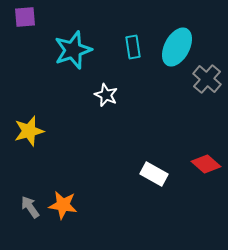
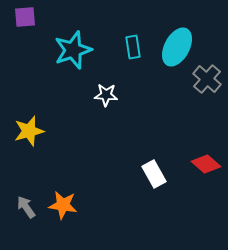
white star: rotated 20 degrees counterclockwise
white rectangle: rotated 32 degrees clockwise
gray arrow: moved 4 px left
